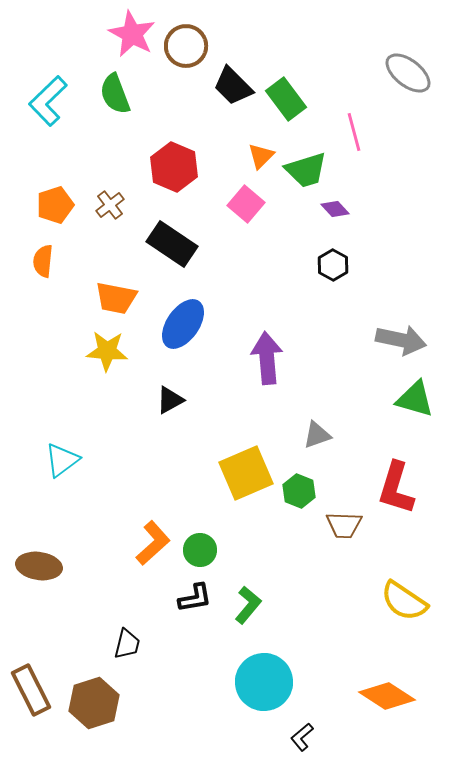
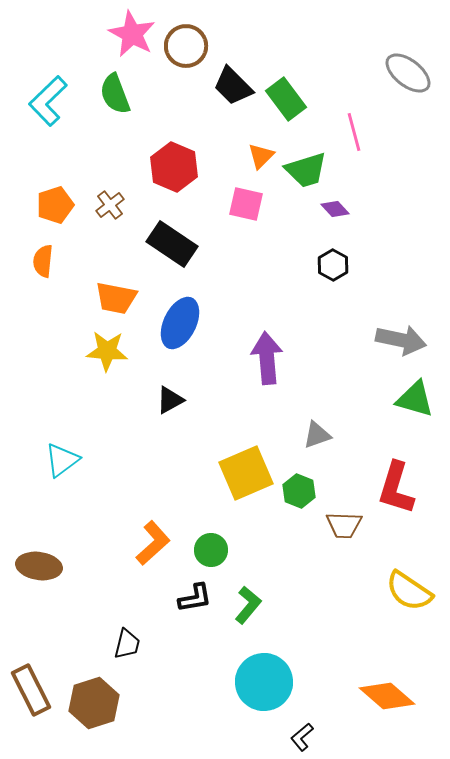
pink square at (246, 204): rotated 27 degrees counterclockwise
blue ellipse at (183, 324): moved 3 px left, 1 px up; rotated 9 degrees counterclockwise
green circle at (200, 550): moved 11 px right
yellow semicircle at (404, 601): moved 5 px right, 10 px up
orange diamond at (387, 696): rotated 8 degrees clockwise
